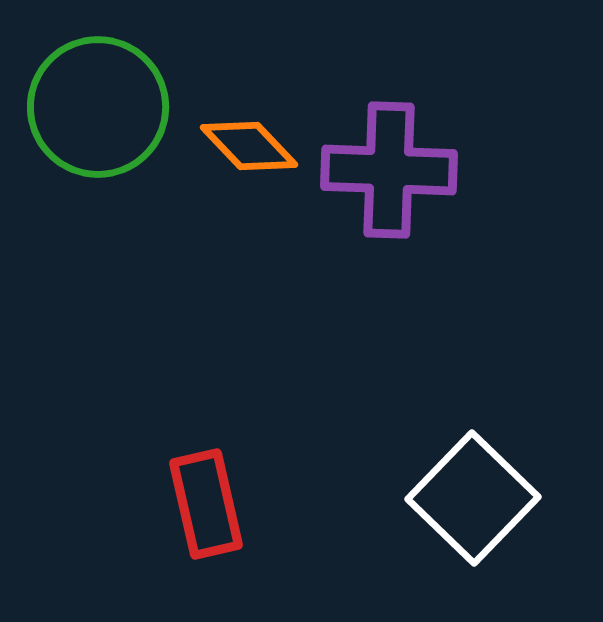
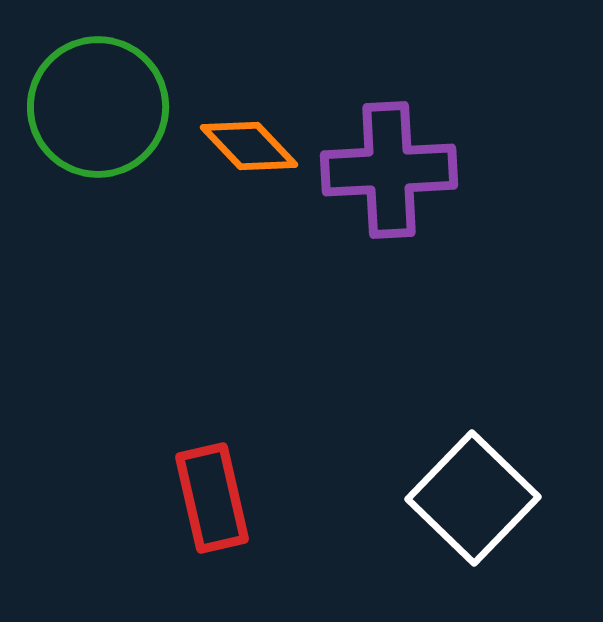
purple cross: rotated 5 degrees counterclockwise
red rectangle: moved 6 px right, 6 px up
